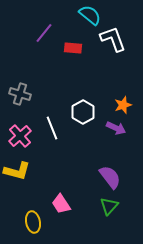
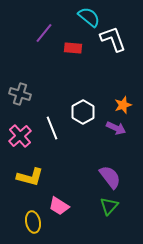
cyan semicircle: moved 1 px left, 2 px down
yellow L-shape: moved 13 px right, 6 px down
pink trapezoid: moved 2 px left, 2 px down; rotated 25 degrees counterclockwise
